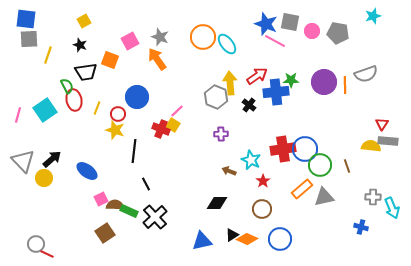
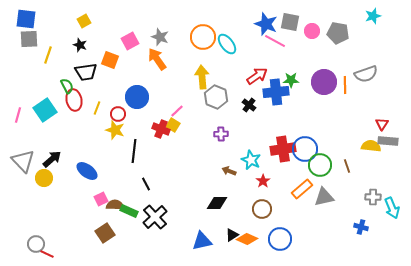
yellow arrow at (230, 83): moved 28 px left, 6 px up
